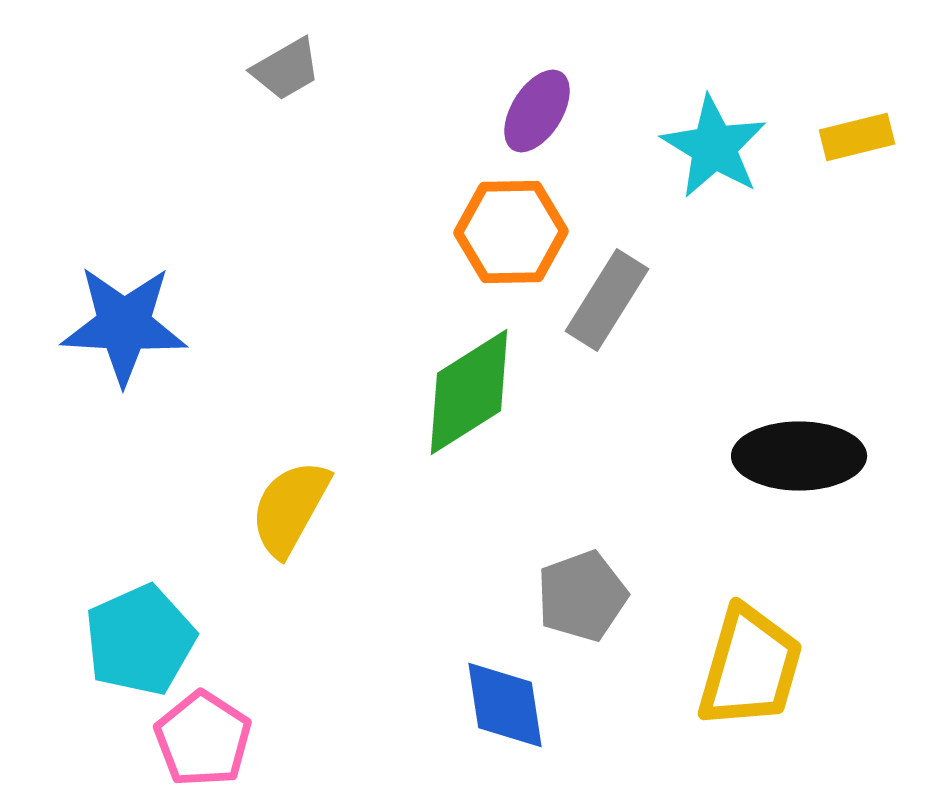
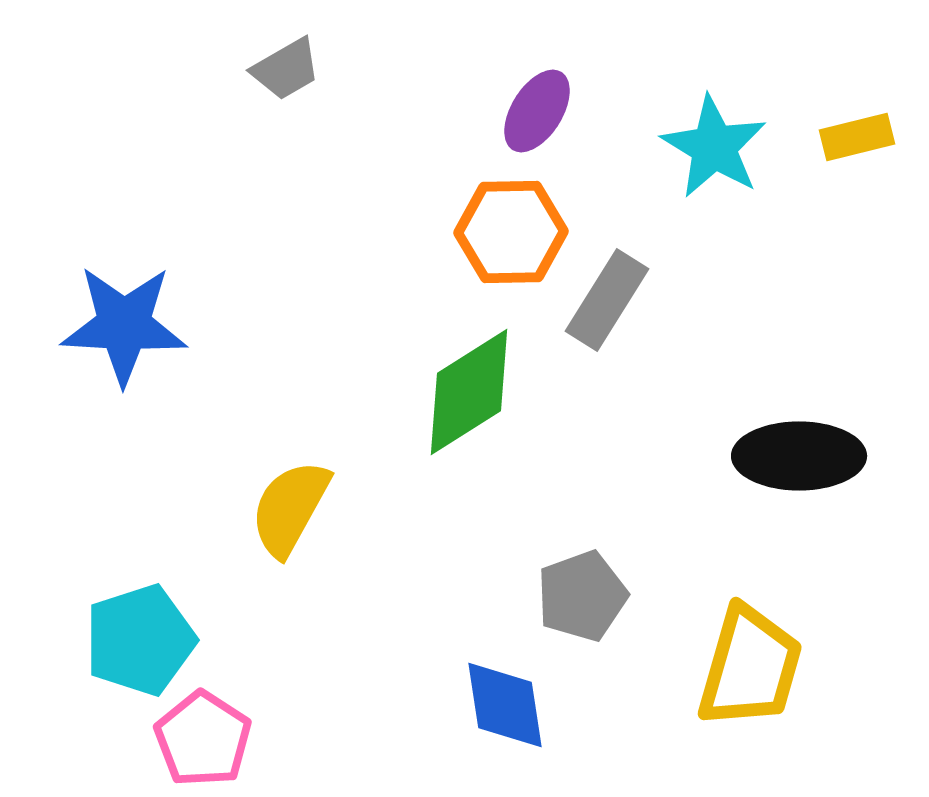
cyan pentagon: rotated 6 degrees clockwise
